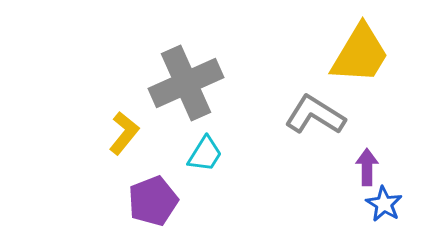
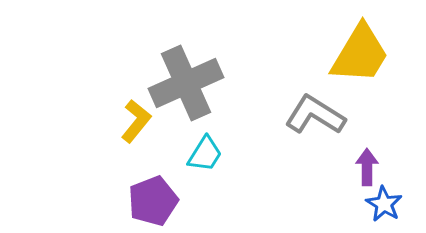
yellow L-shape: moved 12 px right, 12 px up
